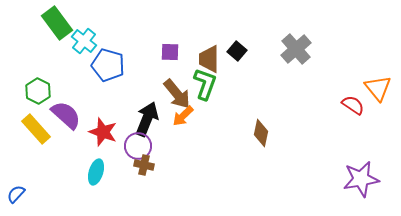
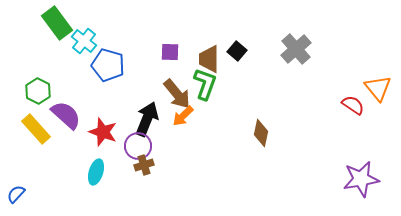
brown cross: rotated 30 degrees counterclockwise
